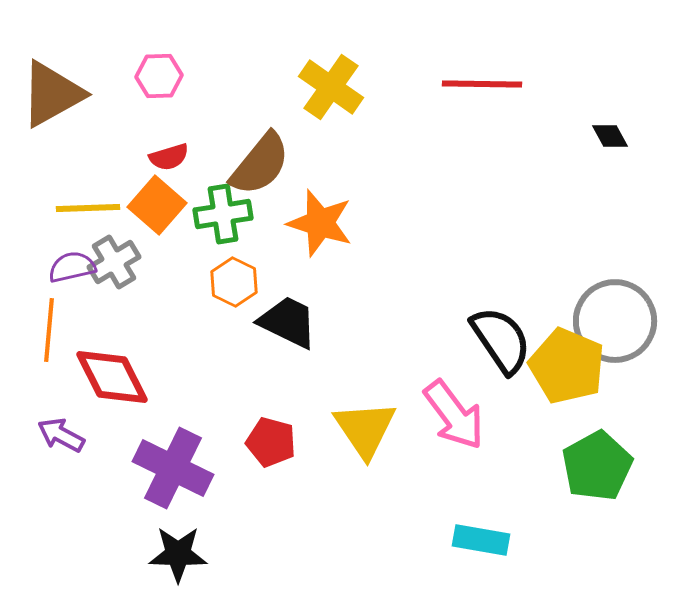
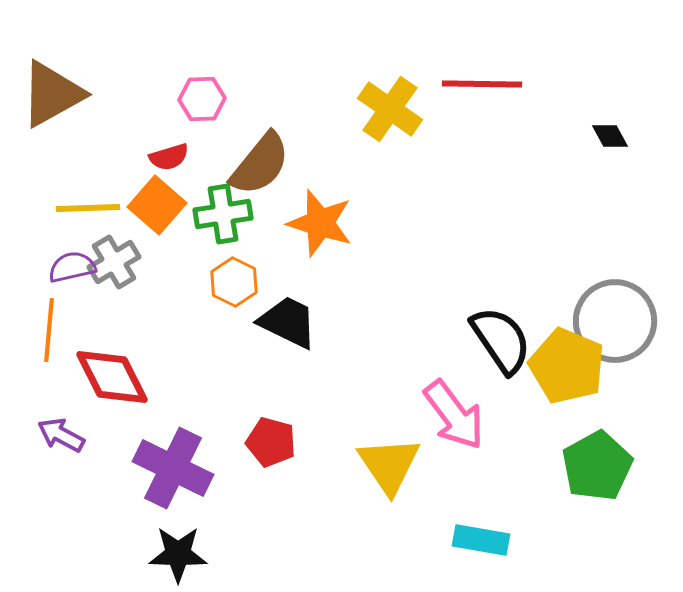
pink hexagon: moved 43 px right, 23 px down
yellow cross: moved 59 px right, 22 px down
yellow triangle: moved 24 px right, 36 px down
